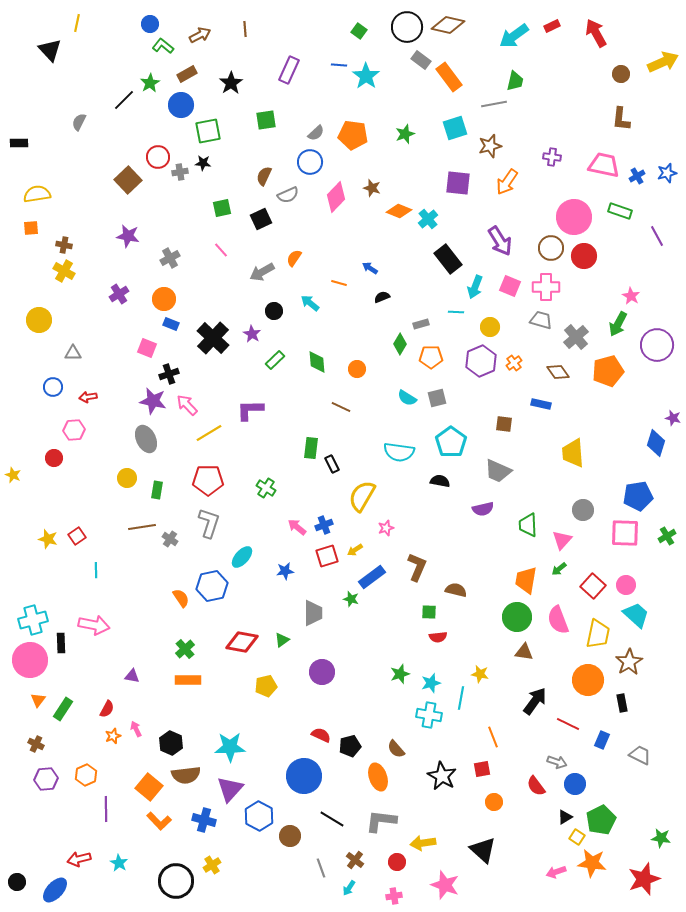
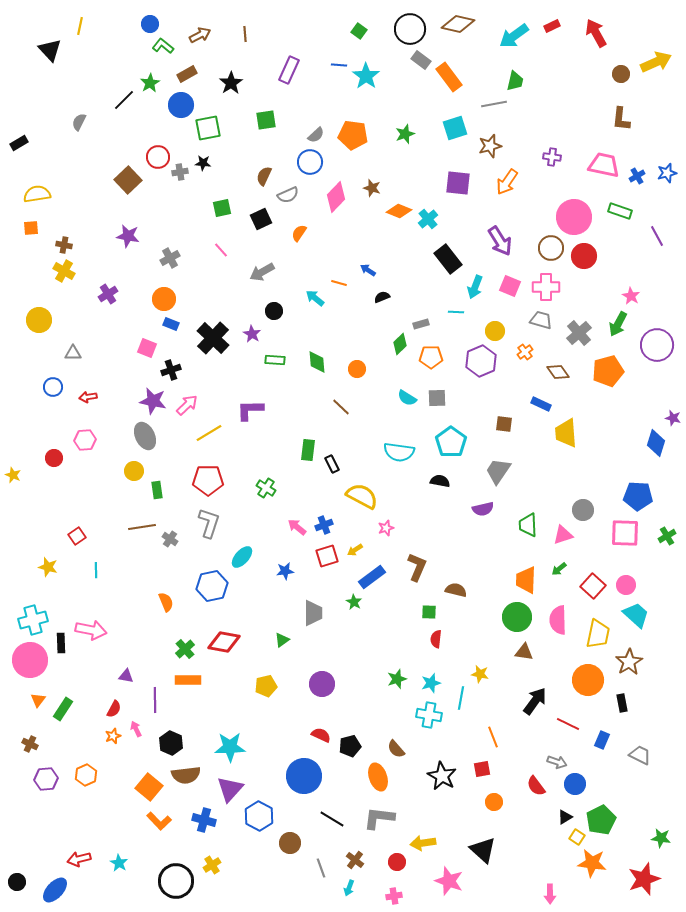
yellow line at (77, 23): moved 3 px right, 3 px down
brown diamond at (448, 25): moved 10 px right, 1 px up
black circle at (407, 27): moved 3 px right, 2 px down
brown line at (245, 29): moved 5 px down
yellow arrow at (663, 62): moved 7 px left
green square at (208, 131): moved 3 px up
gray semicircle at (316, 133): moved 2 px down
black rectangle at (19, 143): rotated 30 degrees counterclockwise
orange semicircle at (294, 258): moved 5 px right, 25 px up
blue arrow at (370, 268): moved 2 px left, 2 px down
purple cross at (119, 294): moved 11 px left
cyan arrow at (310, 303): moved 5 px right, 5 px up
yellow circle at (490, 327): moved 5 px right, 4 px down
gray cross at (576, 337): moved 3 px right, 4 px up
green diamond at (400, 344): rotated 15 degrees clockwise
green rectangle at (275, 360): rotated 48 degrees clockwise
orange cross at (514, 363): moved 11 px right, 11 px up
black cross at (169, 374): moved 2 px right, 4 px up
gray square at (437, 398): rotated 12 degrees clockwise
blue rectangle at (541, 404): rotated 12 degrees clockwise
pink arrow at (187, 405): rotated 90 degrees clockwise
brown line at (341, 407): rotated 18 degrees clockwise
pink hexagon at (74, 430): moved 11 px right, 10 px down
gray ellipse at (146, 439): moved 1 px left, 3 px up
green rectangle at (311, 448): moved 3 px left, 2 px down
yellow trapezoid at (573, 453): moved 7 px left, 20 px up
gray trapezoid at (498, 471): rotated 100 degrees clockwise
yellow circle at (127, 478): moved 7 px right, 7 px up
green rectangle at (157, 490): rotated 18 degrees counterclockwise
yellow semicircle at (362, 496): rotated 88 degrees clockwise
blue pentagon at (638, 496): rotated 12 degrees clockwise
yellow star at (48, 539): moved 28 px down
pink triangle at (562, 540): moved 1 px right, 5 px up; rotated 30 degrees clockwise
orange trapezoid at (526, 580): rotated 8 degrees counterclockwise
orange semicircle at (181, 598): moved 15 px left, 4 px down; rotated 12 degrees clockwise
green star at (351, 599): moved 3 px right, 3 px down; rotated 14 degrees clockwise
pink semicircle at (558, 620): rotated 20 degrees clockwise
pink arrow at (94, 625): moved 3 px left, 5 px down
red semicircle at (438, 637): moved 2 px left, 2 px down; rotated 102 degrees clockwise
red diamond at (242, 642): moved 18 px left
purple circle at (322, 672): moved 12 px down
green star at (400, 674): moved 3 px left, 5 px down
purple triangle at (132, 676): moved 6 px left
red semicircle at (107, 709): moved 7 px right
brown cross at (36, 744): moved 6 px left
purple line at (106, 809): moved 49 px right, 109 px up
gray L-shape at (381, 821): moved 2 px left, 3 px up
brown circle at (290, 836): moved 7 px down
pink arrow at (556, 872): moved 6 px left, 22 px down; rotated 72 degrees counterclockwise
pink star at (445, 885): moved 4 px right, 4 px up
cyan arrow at (349, 888): rotated 14 degrees counterclockwise
